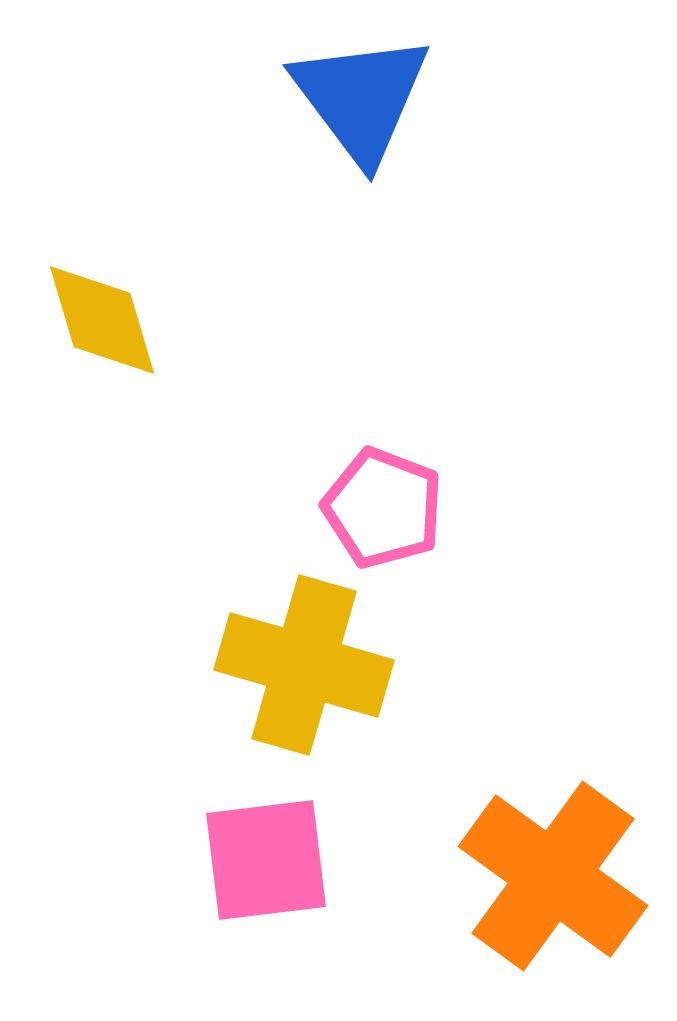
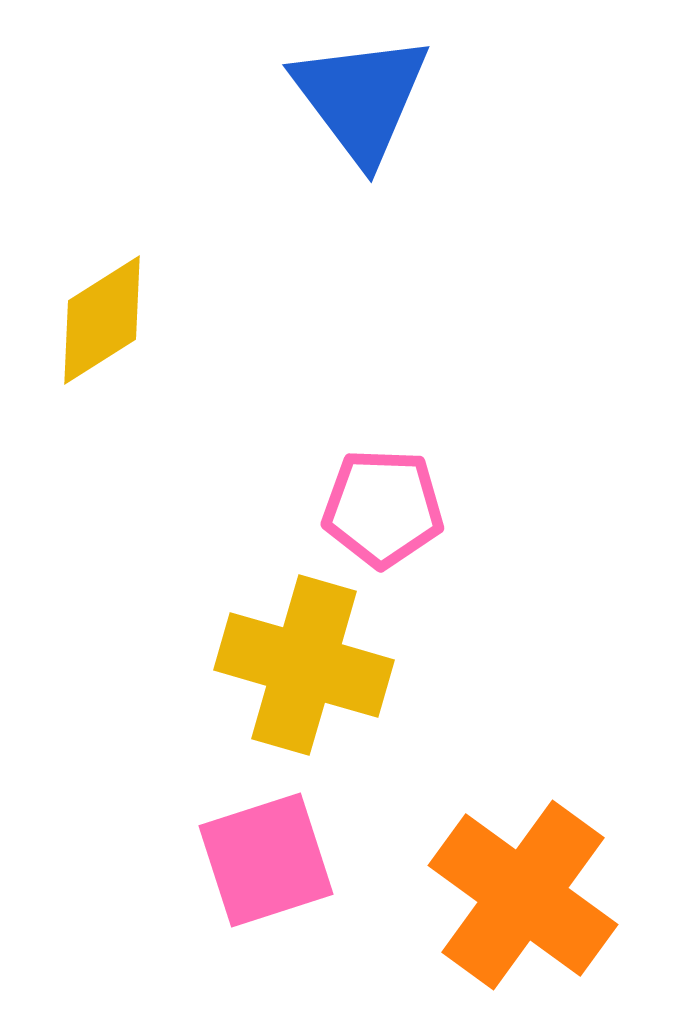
yellow diamond: rotated 74 degrees clockwise
pink pentagon: rotated 19 degrees counterclockwise
pink square: rotated 11 degrees counterclockwise
orange cross: moved 30 px left, 19 px down
